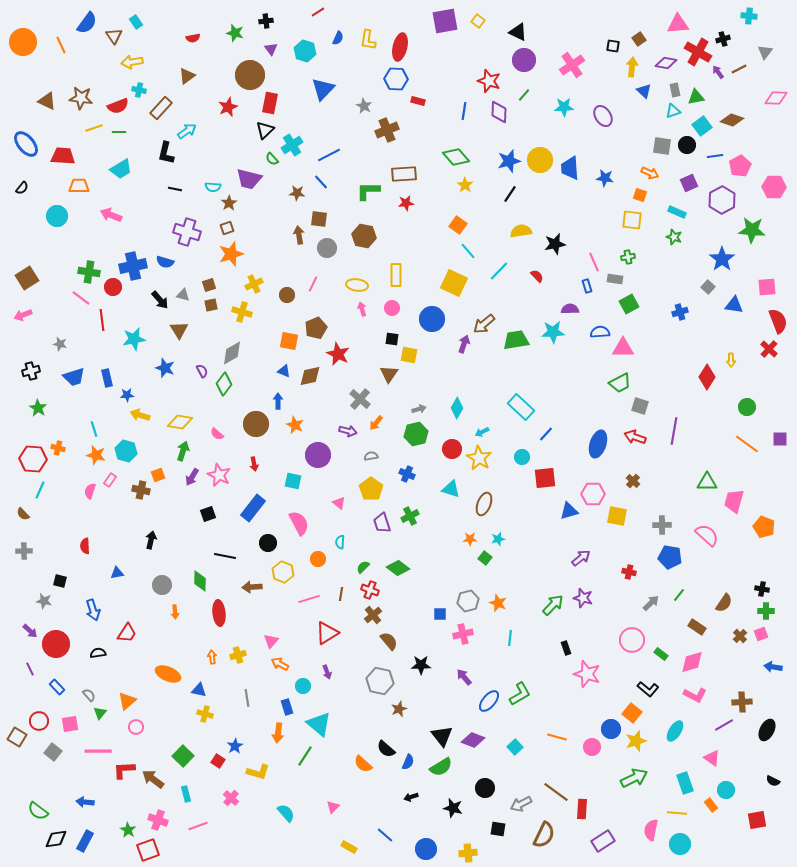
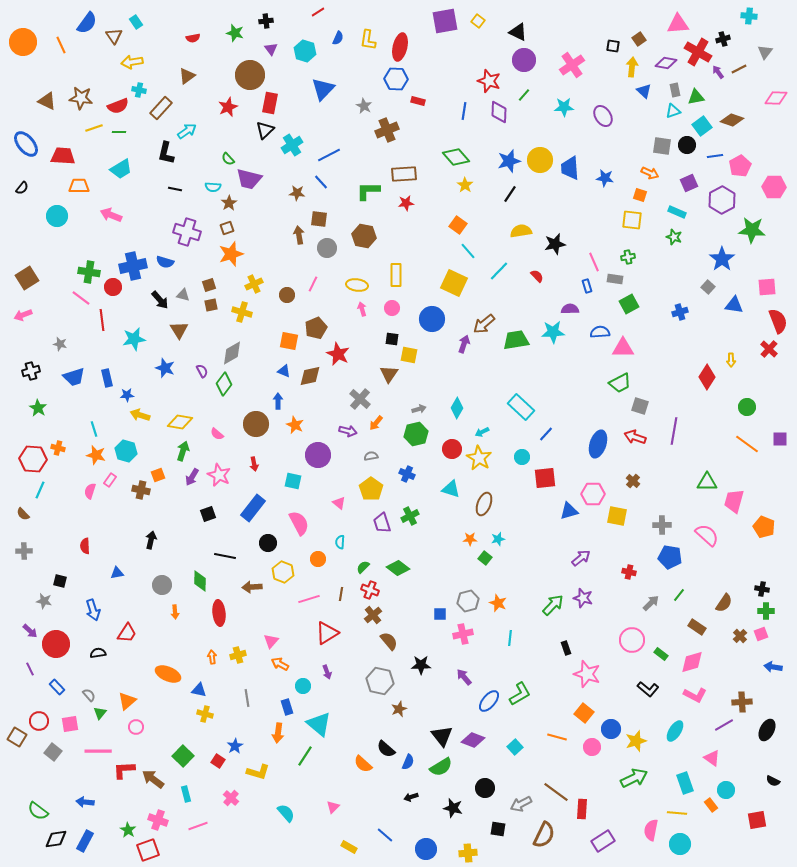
green semicircle at (272, 159): moved 44 px left
orange square at (632, 713): moved 48 px left
